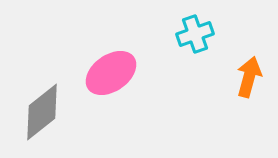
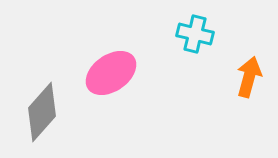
cyan cross: rotated 33 degrees clockwise
gray diamond: rotated 10 degrees counterclockwise
